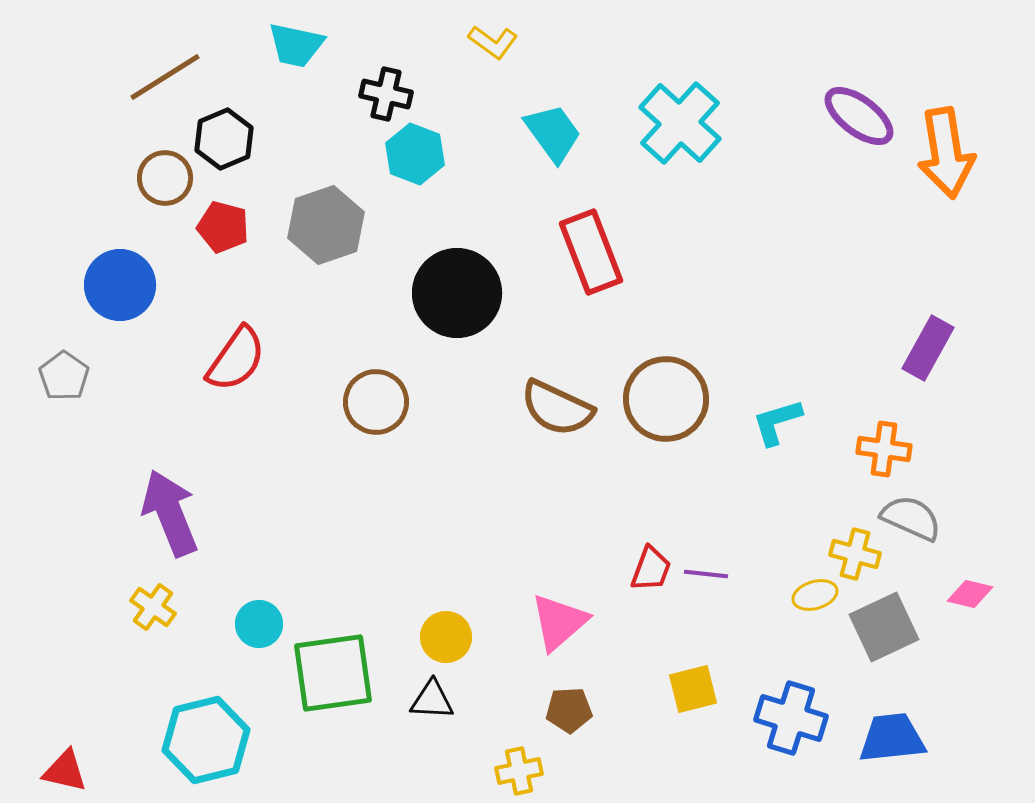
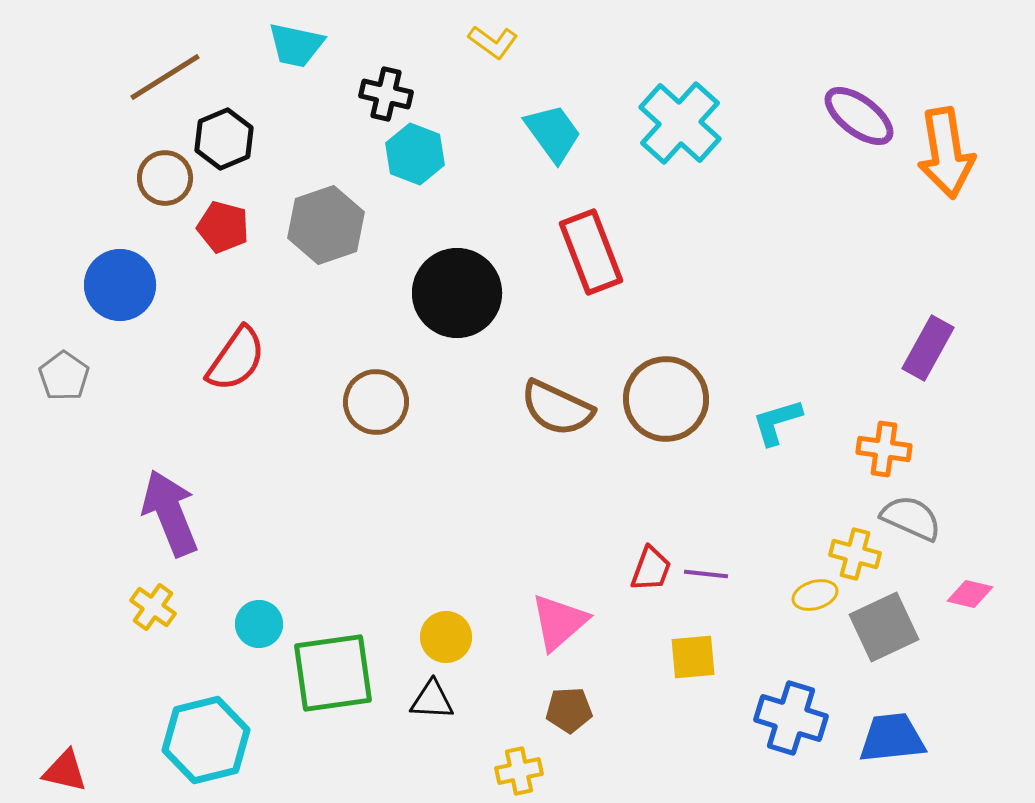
yellow square at (693, 689): moved 32 px up; rotated 9 degrees clockwise
